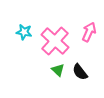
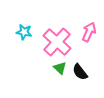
pink cross: moved 2 px right, 1 px down
green triangle: moved 2 px right, 2 px up
